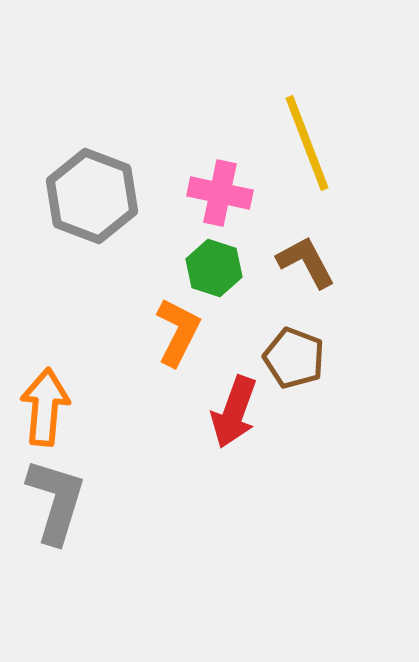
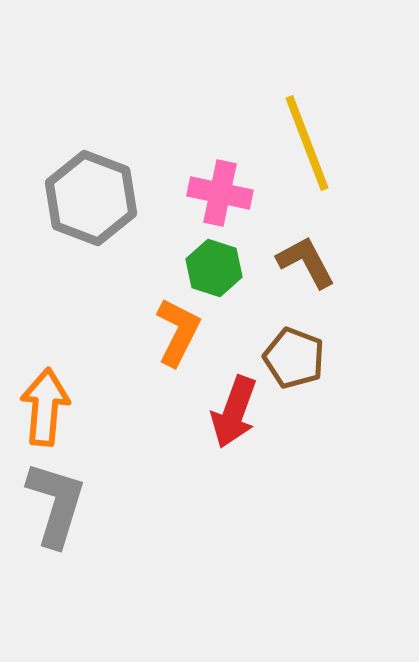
gray hexagon: moved 1 px left, 2 px down
gray L-shape: moved 3 px down
